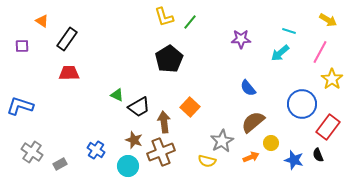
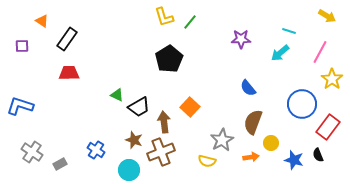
yellow arrow: moved 1 px left, 4 px up
brown semicircle: rotated 30 degrees counterclockwise
gray star: moved 1 px up
orange arrow: rotated 14 degrees clockwise
cyan circle: moved 1 px right, 4 px down
